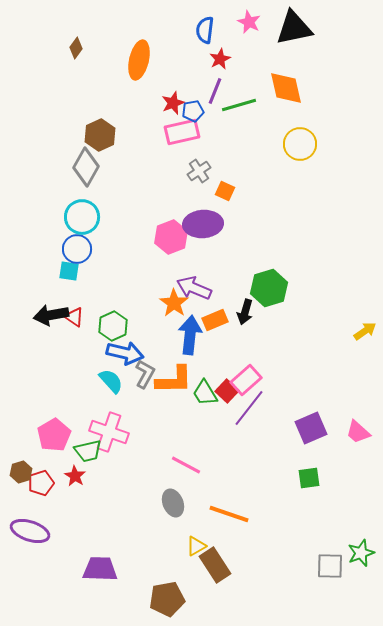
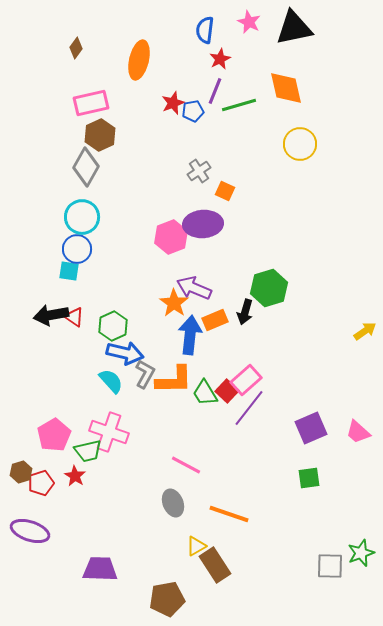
pink rectangle at (182, 132): moved 91 px left, 29 px up
